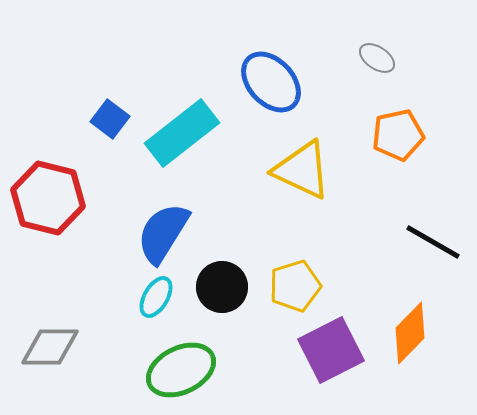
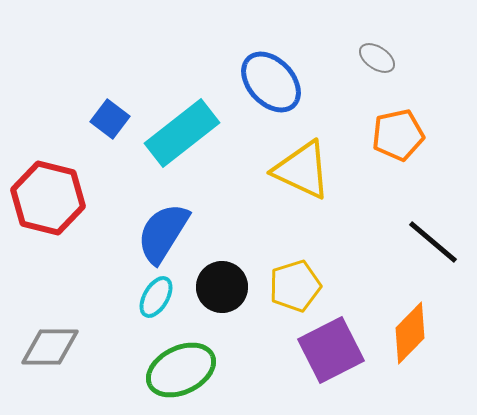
black line: rotated 10 degrees clockwise
